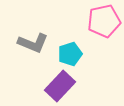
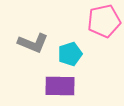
purple rectangle: rotated 48 degrees clockwise
